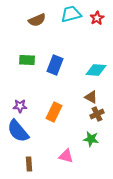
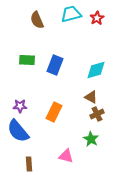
brown semicircle: rotated 90 degrees clockwise
cyan diamond: rotated 20 degrees counterclockwise
green star: rotated 21 degrees clockwise
